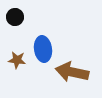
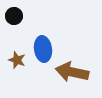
black circle: moved 1 px left, 1 px up
brown star: rotated 12 degrees clockwise
